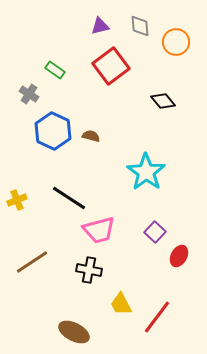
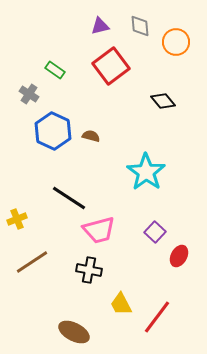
yellow cross: moved 19 px down
